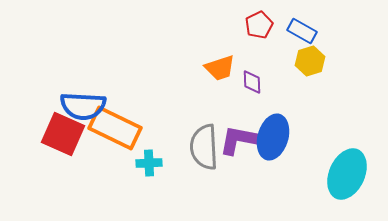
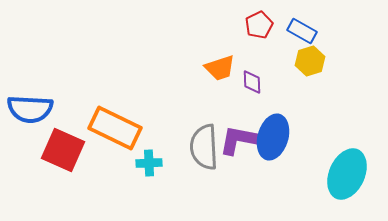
blue semicircle: moved 53 px left, 3 px down
red square: moved 16 px down
